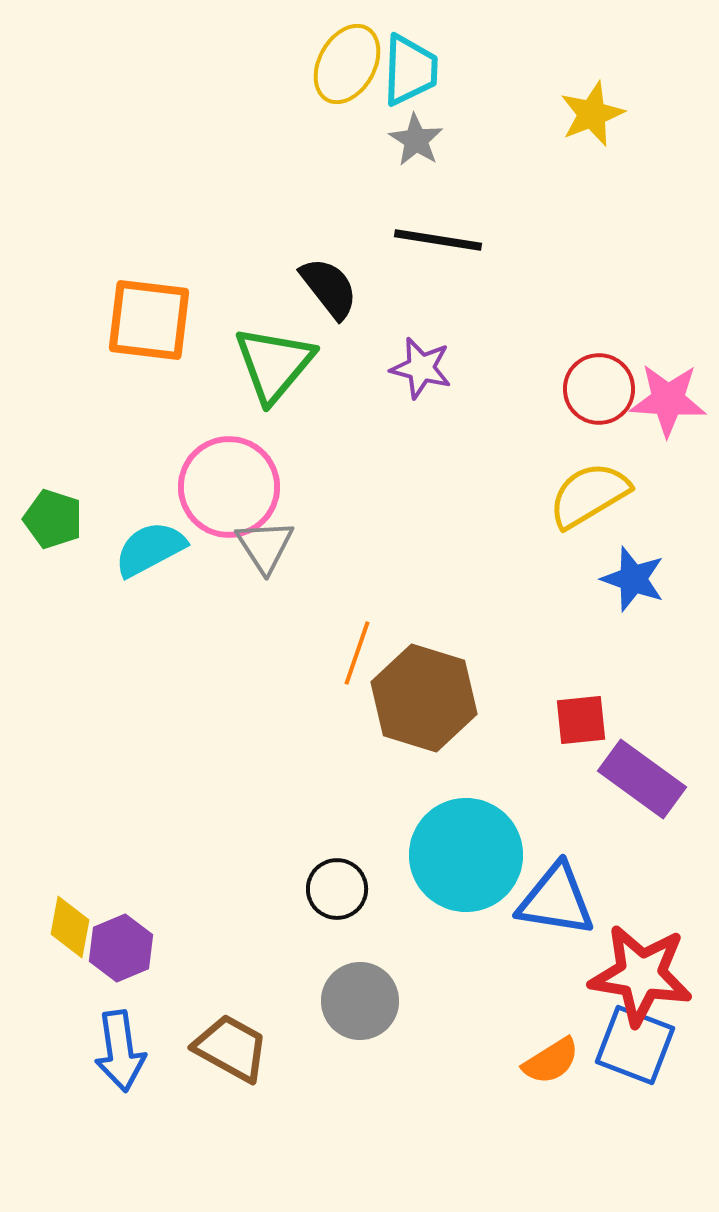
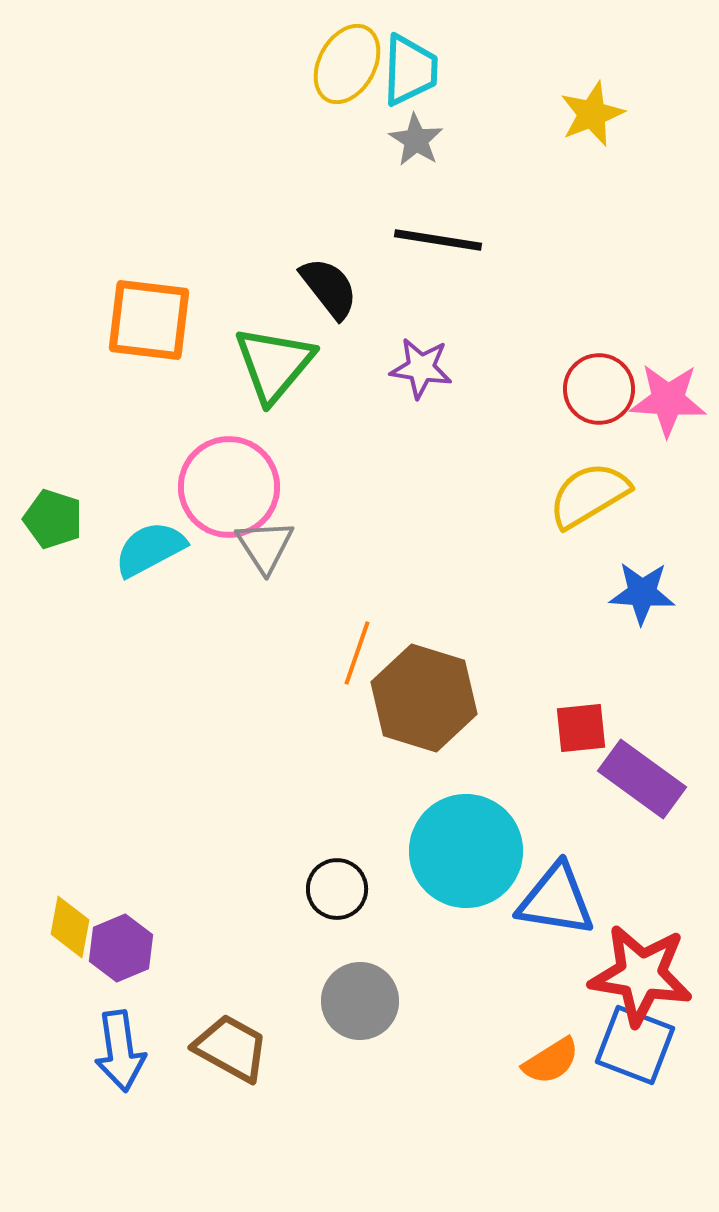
purple star: rotated 6 degrees counterclockwise
blue star: moved 9 px right, 14 px down; rotated 16 degrees counterclockwise
red square: moved 8 px down
cyan circle: moved 4 px up
